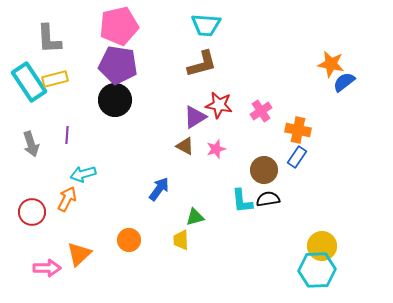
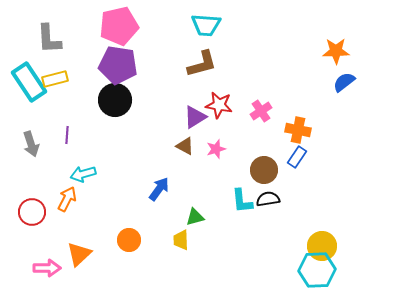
orange star: moved 5 px right, 13 px up; rotated 12 degrees counterclockwise
